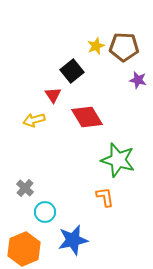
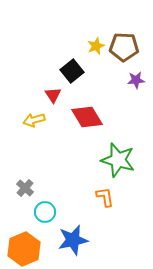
purple star: moved 2 px left; rotated 18 degrees counterclockwise
